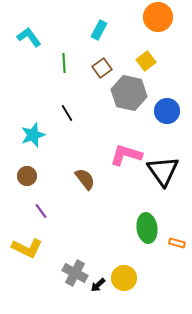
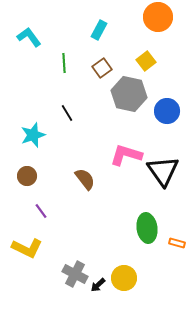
gray hexagon: moved 1 px down
gray cross: moved 1 px down
